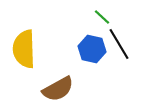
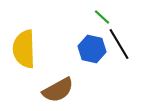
brown semicircle: moved 1 px down
